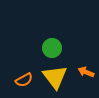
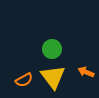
green circle: moved 1 px down
yellow triangle: moved 2 px left
